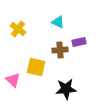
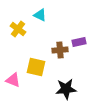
cyan triangle: moved 18 px left, 7 px up
pink triangle: rotated 21 degrees counterclockwise
